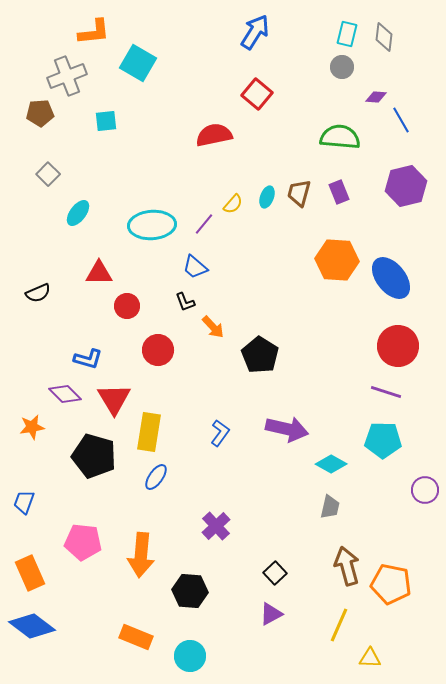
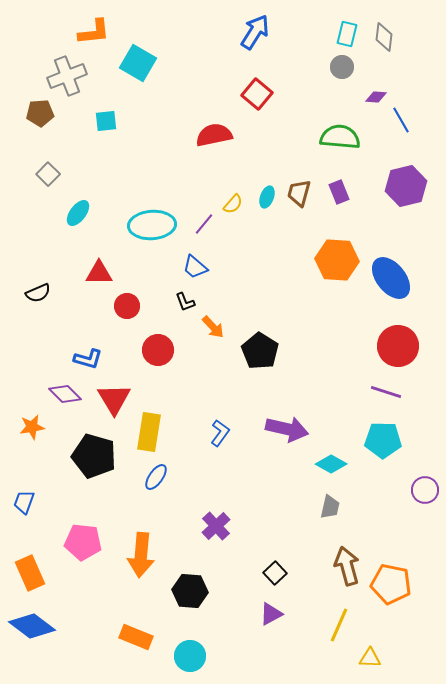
black pentagon at (260, 355): moved 4 px up
